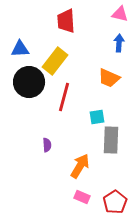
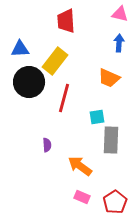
red line: moved 1 px down
orange arrow: rotated 85 degrees counterclockwise
